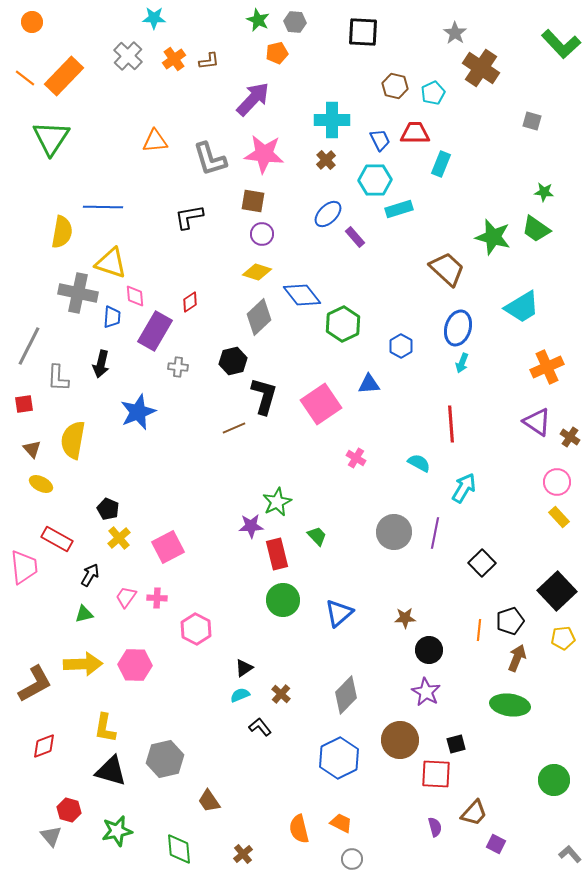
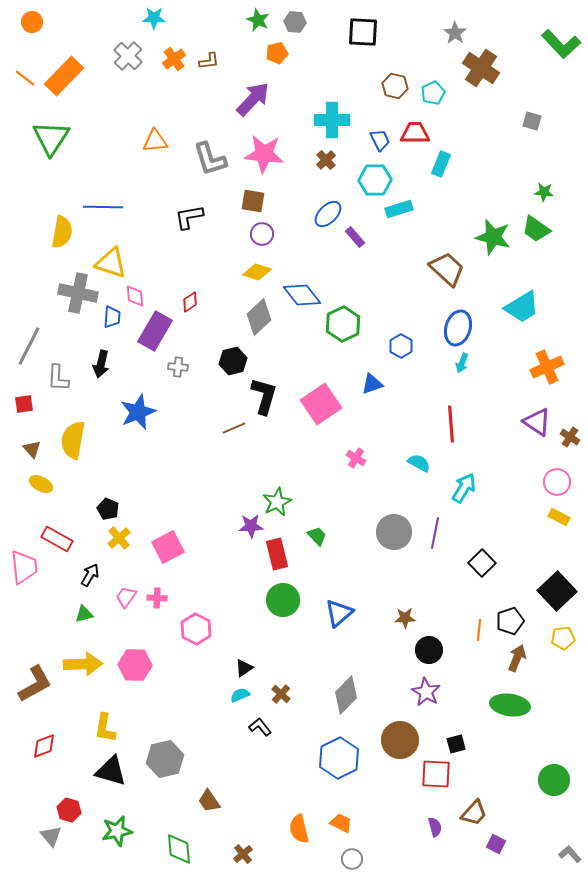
blue triangle at (369, 384): moved 3 px right; rotated 15 degrees counterclockwise
yellow rectangle at (559, 517): rotated 20 degrees counterclockwise
